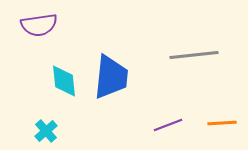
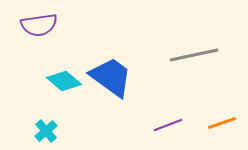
gray line: rotated 6 degrees counterclockwise
blue trapezoid: rotated 60 degrees counterclockwise
cyan diamond: rotated 44 degrees counterclockwise
orange line: rotated 16 degrees counterclockwise
